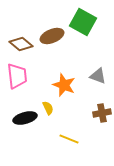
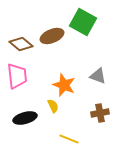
yellow semicircle: moved 5 px right, 2 px up
brown cross: moved 2 px left
